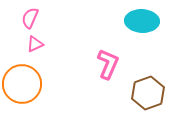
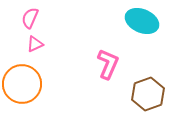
cyan ellipse: rotated 20 degrees clockwise
brown hexagon: moved 1 px down
